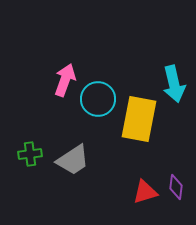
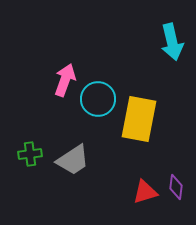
cyan arrow: moved 2 px left, 42 px up
